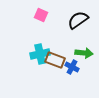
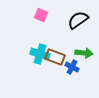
cyan cross: rotated 30 degrees clockwise
brown rectangle: moved 3 px up
